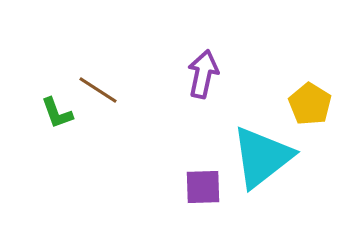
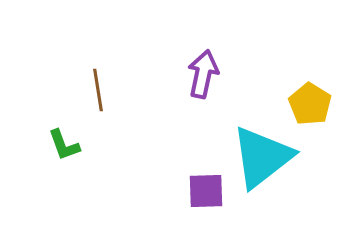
brown line: rotated 48 degrees clockwise
green L-shape: moved 7 px right, 32 px down
purple square: moved 3 px right, 4 px down
